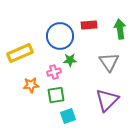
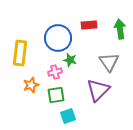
blue circle: moved 2 px left, 2 px down
yellow rectangle: rotated 60 degrees counterclockwise
green star: rotated 16 degrees clockwise
pink cross: moved 1 px right
orange star: rotated 14 degrees counterclockwise
purple triangle: moved 9 px left, 10 px up
